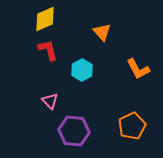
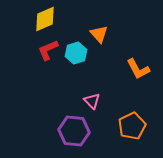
orange triangle: moved 3 px left, 2 px down
red L-shape: rotated 100 degrees counterclockwise
cyan hexagon: moved 6 px left, 17 px up; rotated 10 degrees clockwise
pink triangle: moved 42 px right
